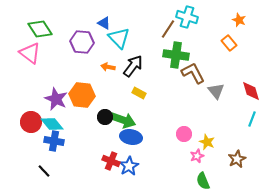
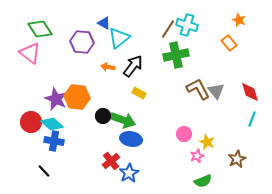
cyan cross: moved 8 px down
cyan triangle: rotated 35 degrees clockwise
green cross: rotated 20 degrees counterclockwise
brown L-shape: moved 5 px right, 16 px down
red diamond: moved 1 px left, 1 px down
orange hexagon: moved 5 px left, 2 px down
black circle: moved 2 px left, 1 px up
cyan diamond: rotated 10 degrees counterclockwise
blue ellipse: moved 2 px down
red cross: rotated 30 degrees clockwise
blue star: moved 7 px down
green semicircle: rotated 90 degrees counterclockwise
